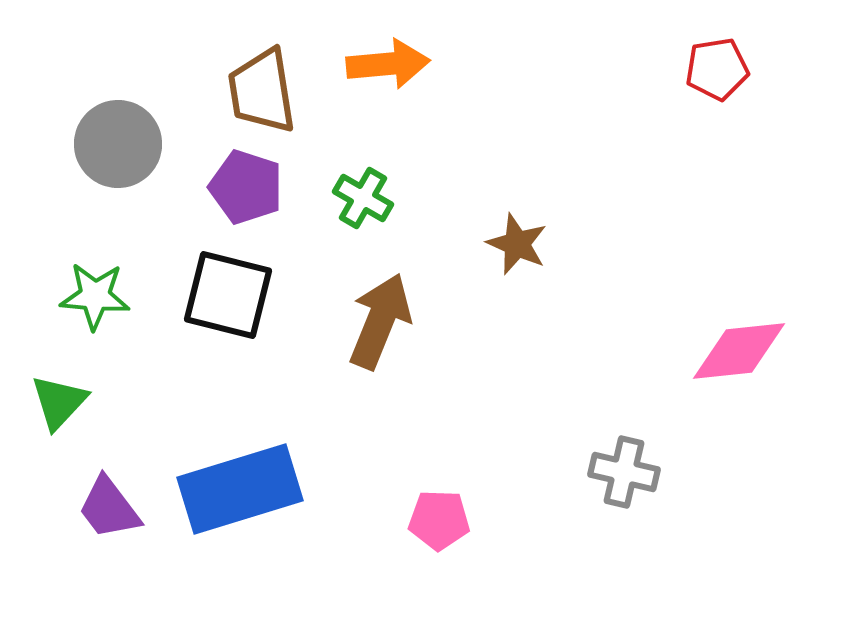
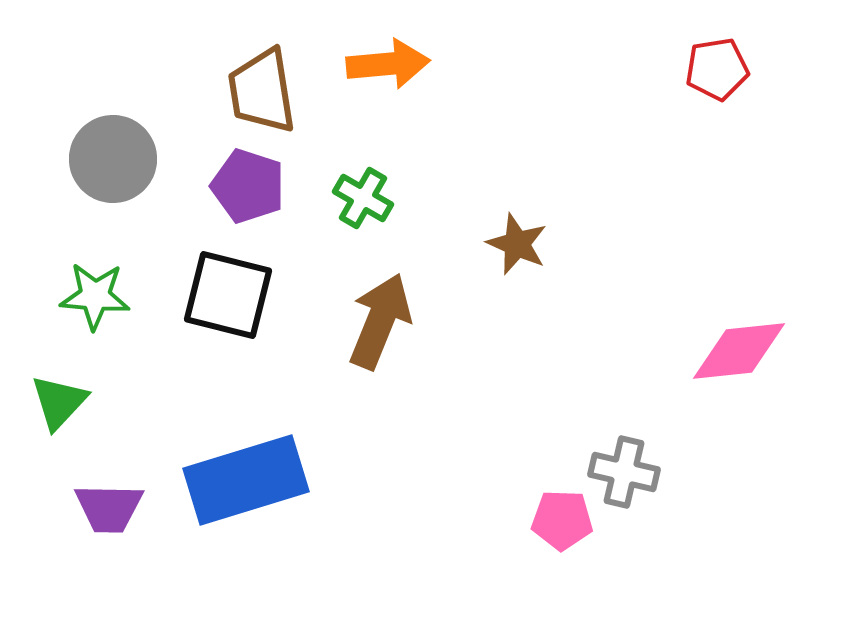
gray circle: moved 5 px left, 15 px down
purple pentagon: moved 2 px right, 1 px up
blue rectangle: moved 6 px right, 9 px up
purple trapezoid: rotated 52 degrees counterclockwise
pink pentagon: moved 123 px right
